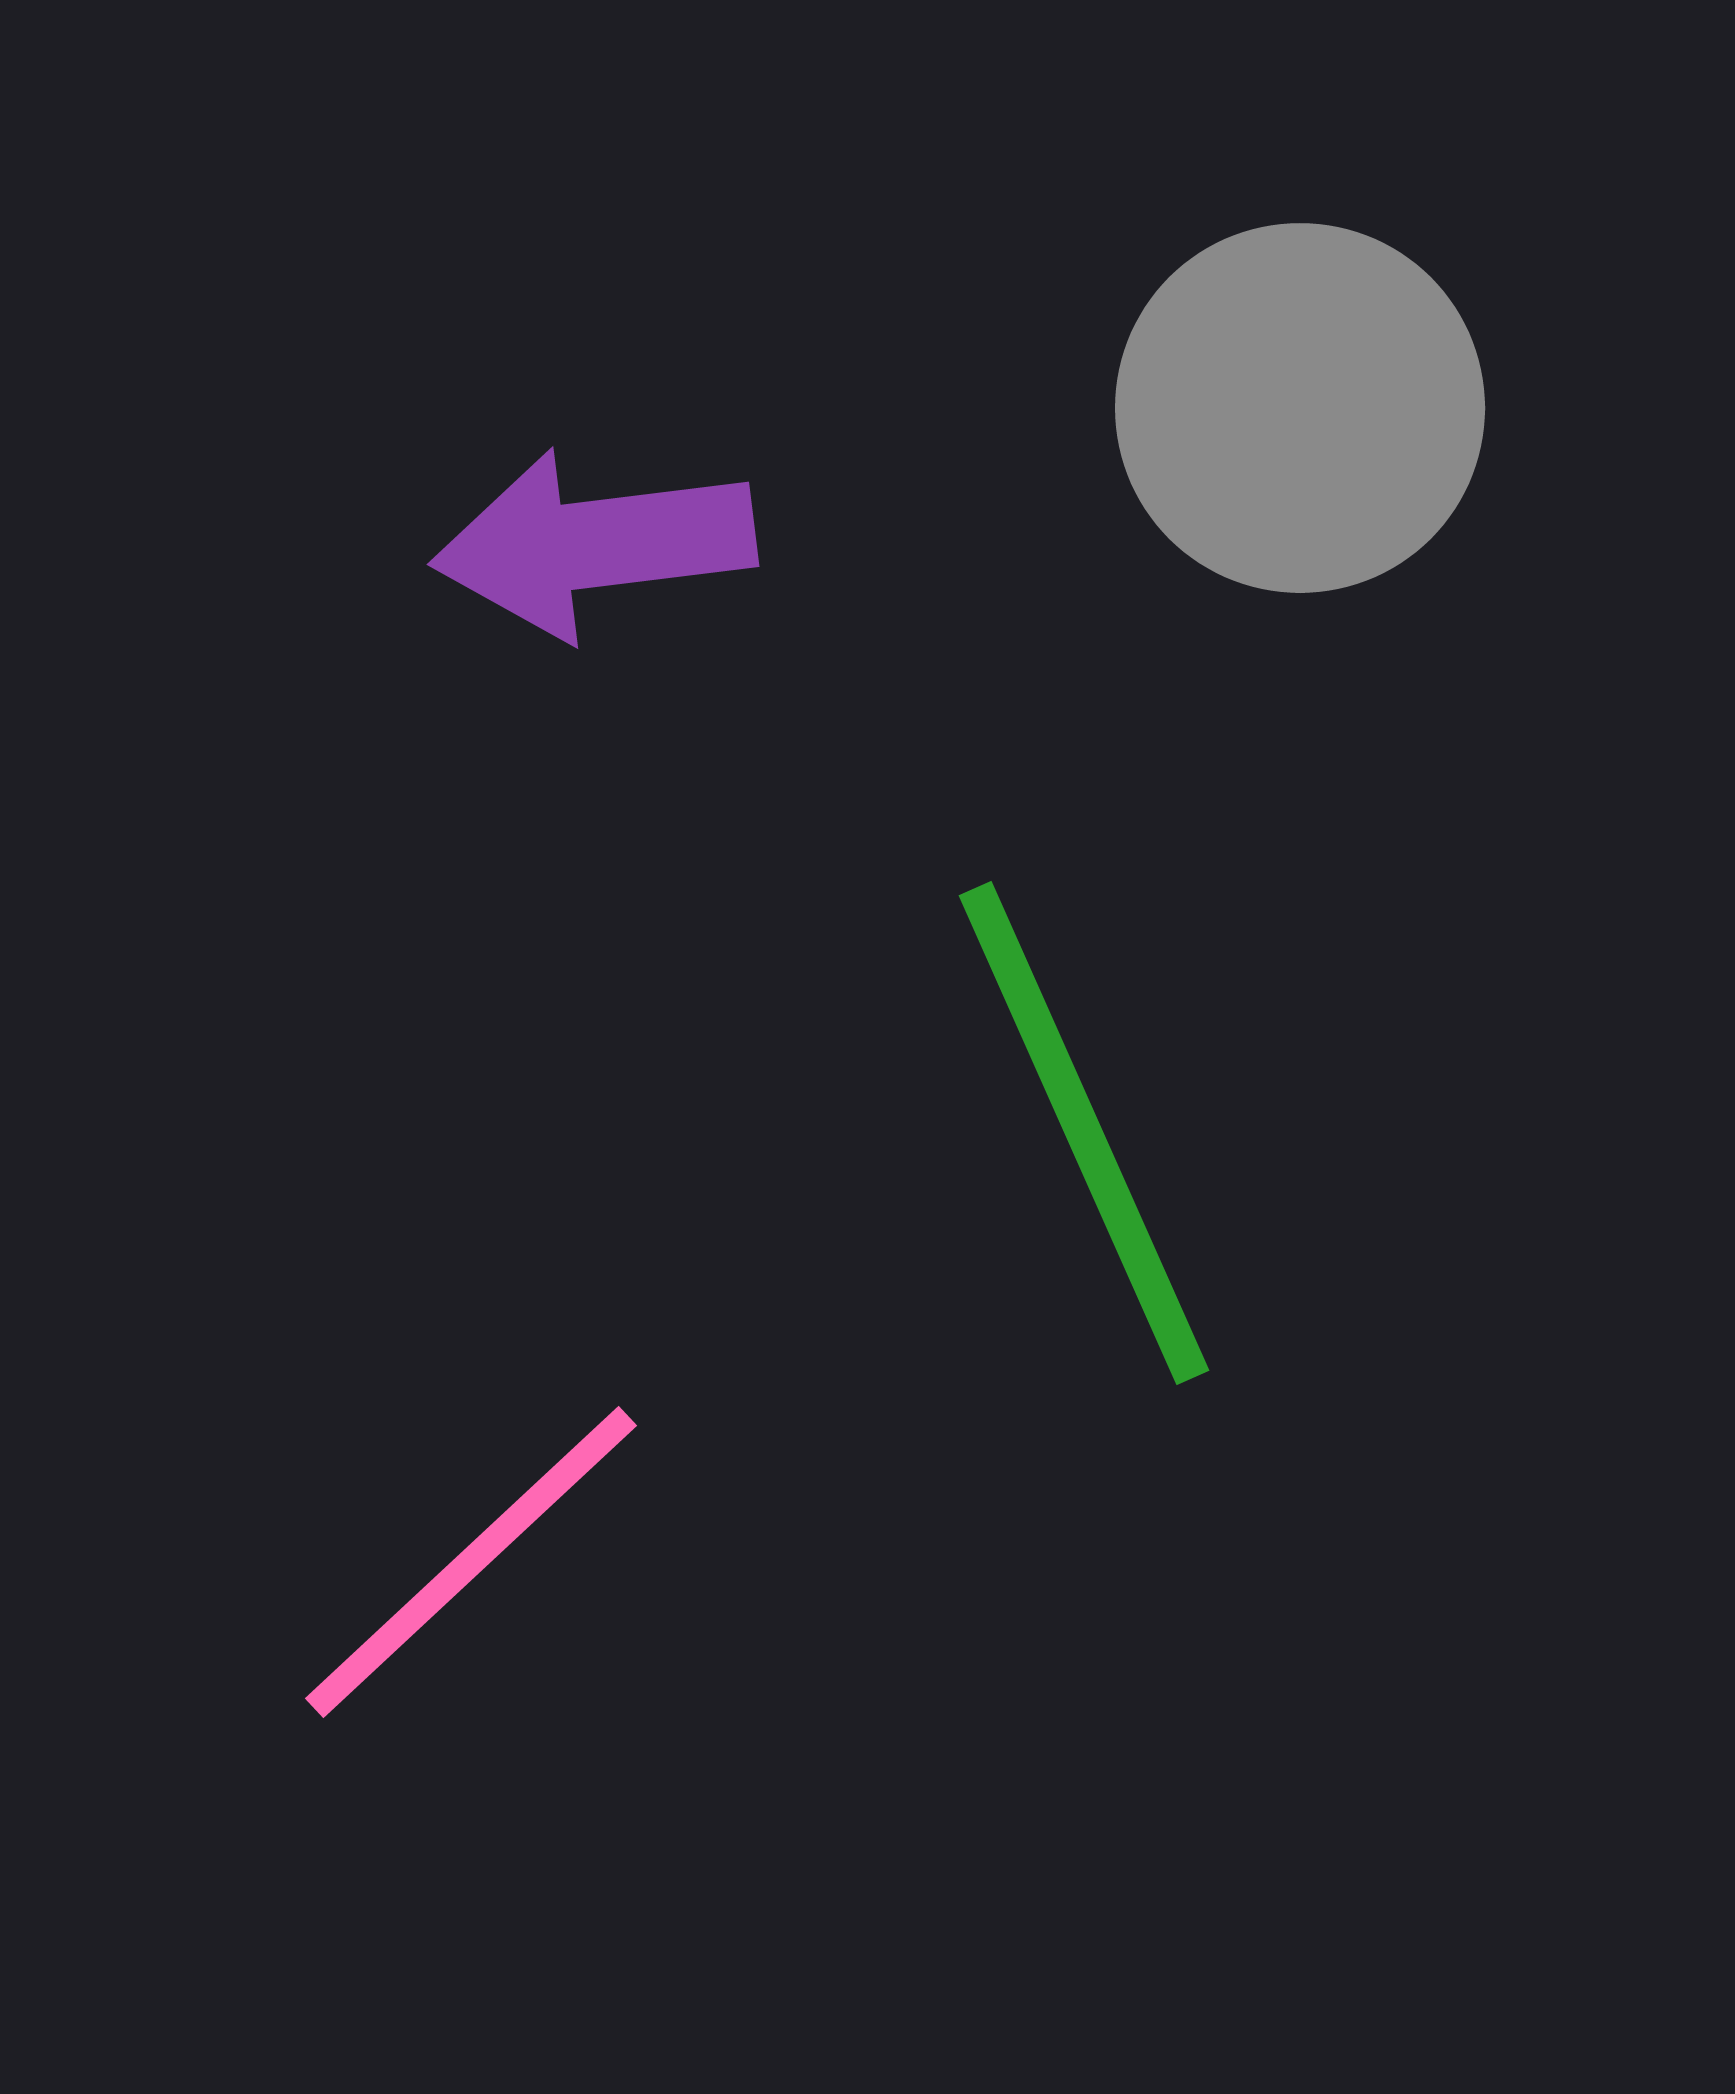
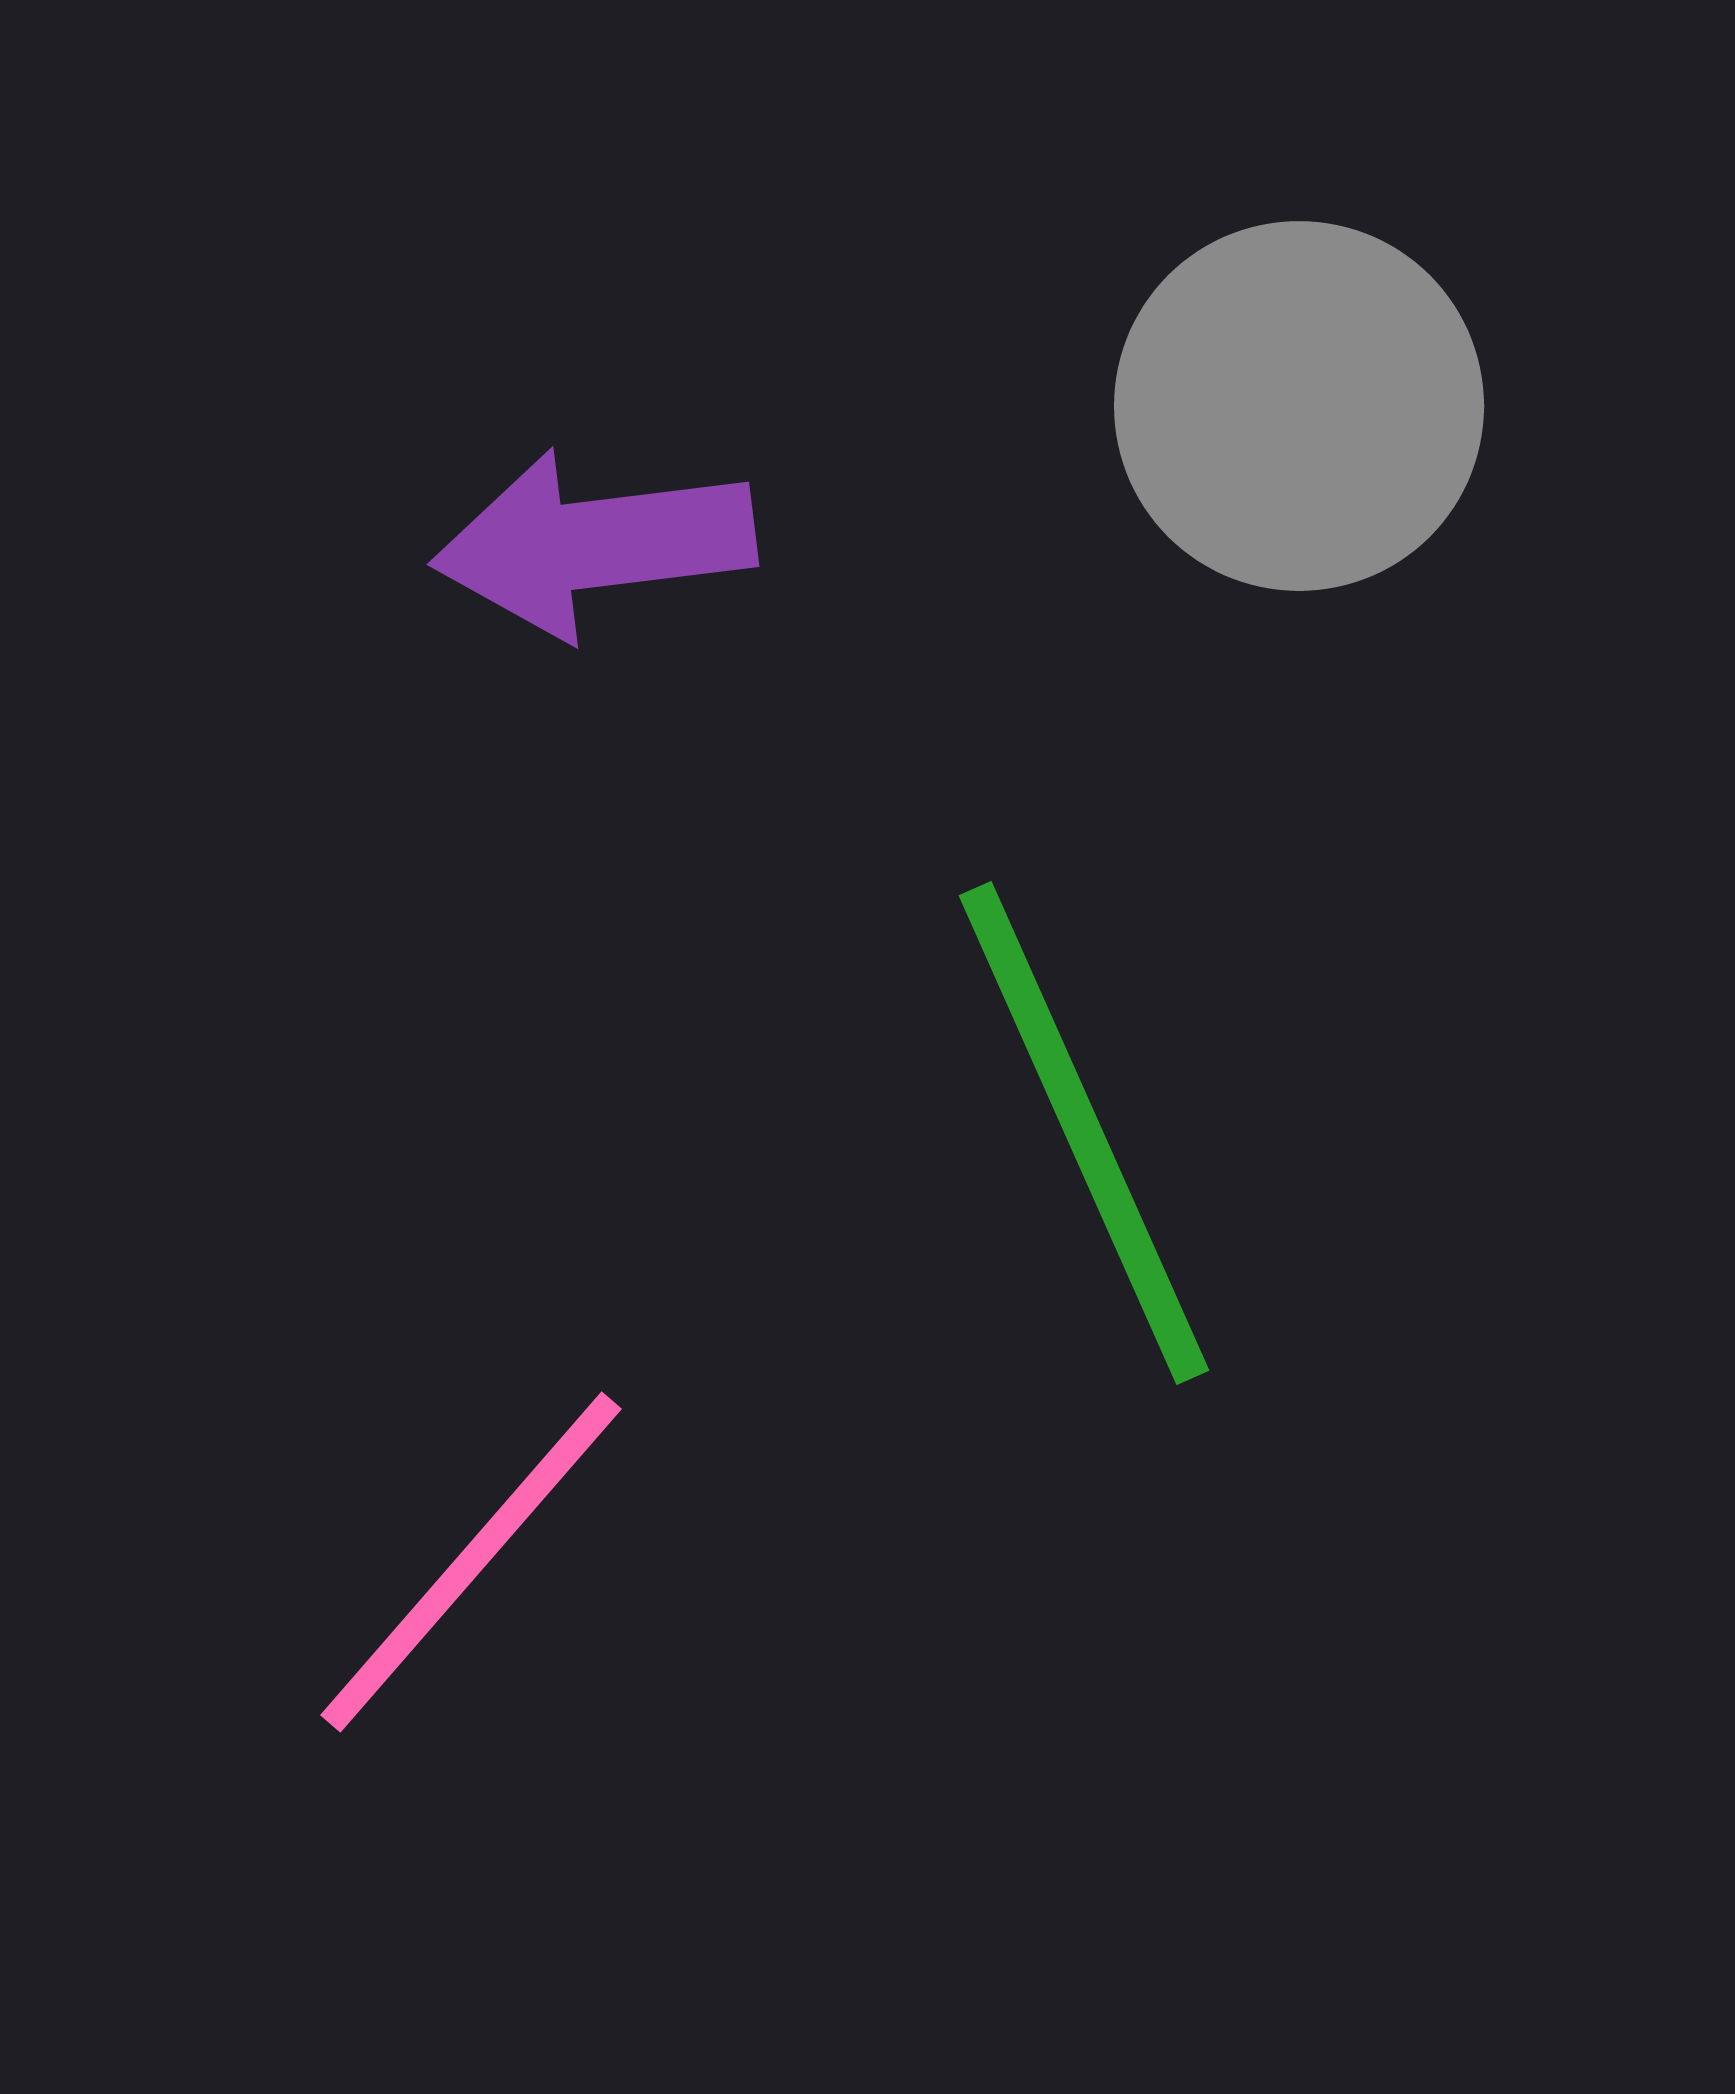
gray circle: moved 1 px left, 2 px up
pink line: rotated 6 degrees counterclockwise
